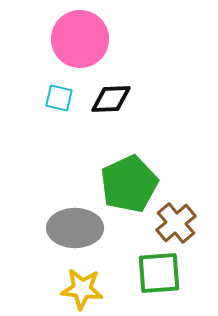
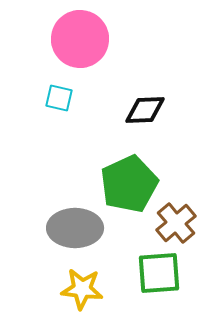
black diamond: moved 34 px right, 11 px down
